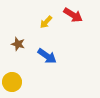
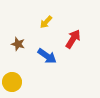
red arrow: moved 24 px down; rotated 90 degrees counterclockwise
